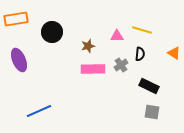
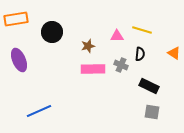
gray cross: rotated 32 degrees counterclockwise
